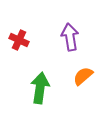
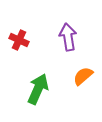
purple arrow: moved 2 px left
green arrow: moved 2 px left, 1 px down; rotated 16 degrees clockwise
